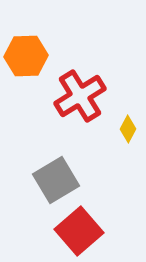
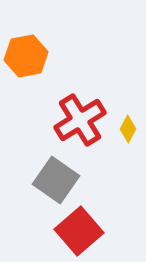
orange hexagon: rotated 9 degrees counterclockwise
red cross: moved 24 px down
gray square: rotated 24 degrees counterclockwise
